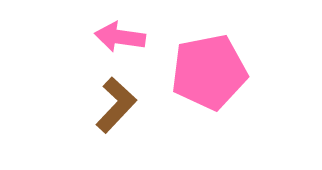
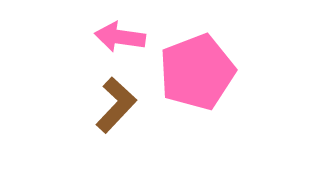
pink pentagon: moved 12 px left; rotated 10 degrees counterclockwise
